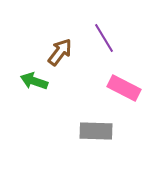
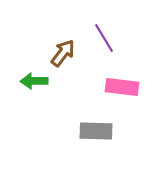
brown arrow: moved 3 px right, 1 px down
green arrow: rotated 20 degrees counterclockwise
pink rectangle: moved 2 px left, 1 px up; rotated 20 degrees counterclockwise
